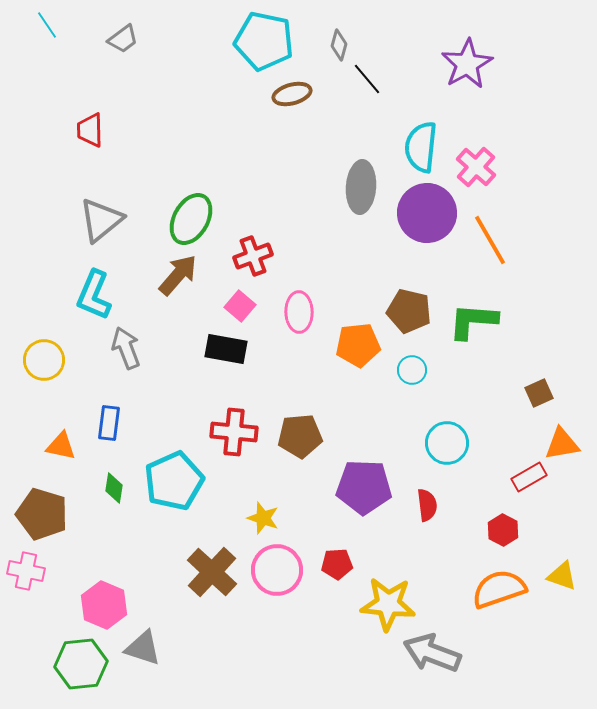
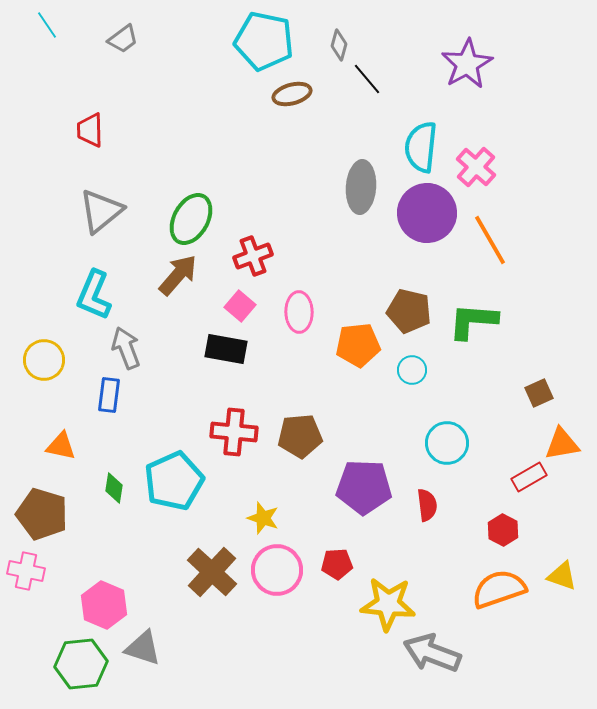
gray triangle at (101, 220): moved 9 px up
blue rectangle at (109, 423): moved 28 px up
